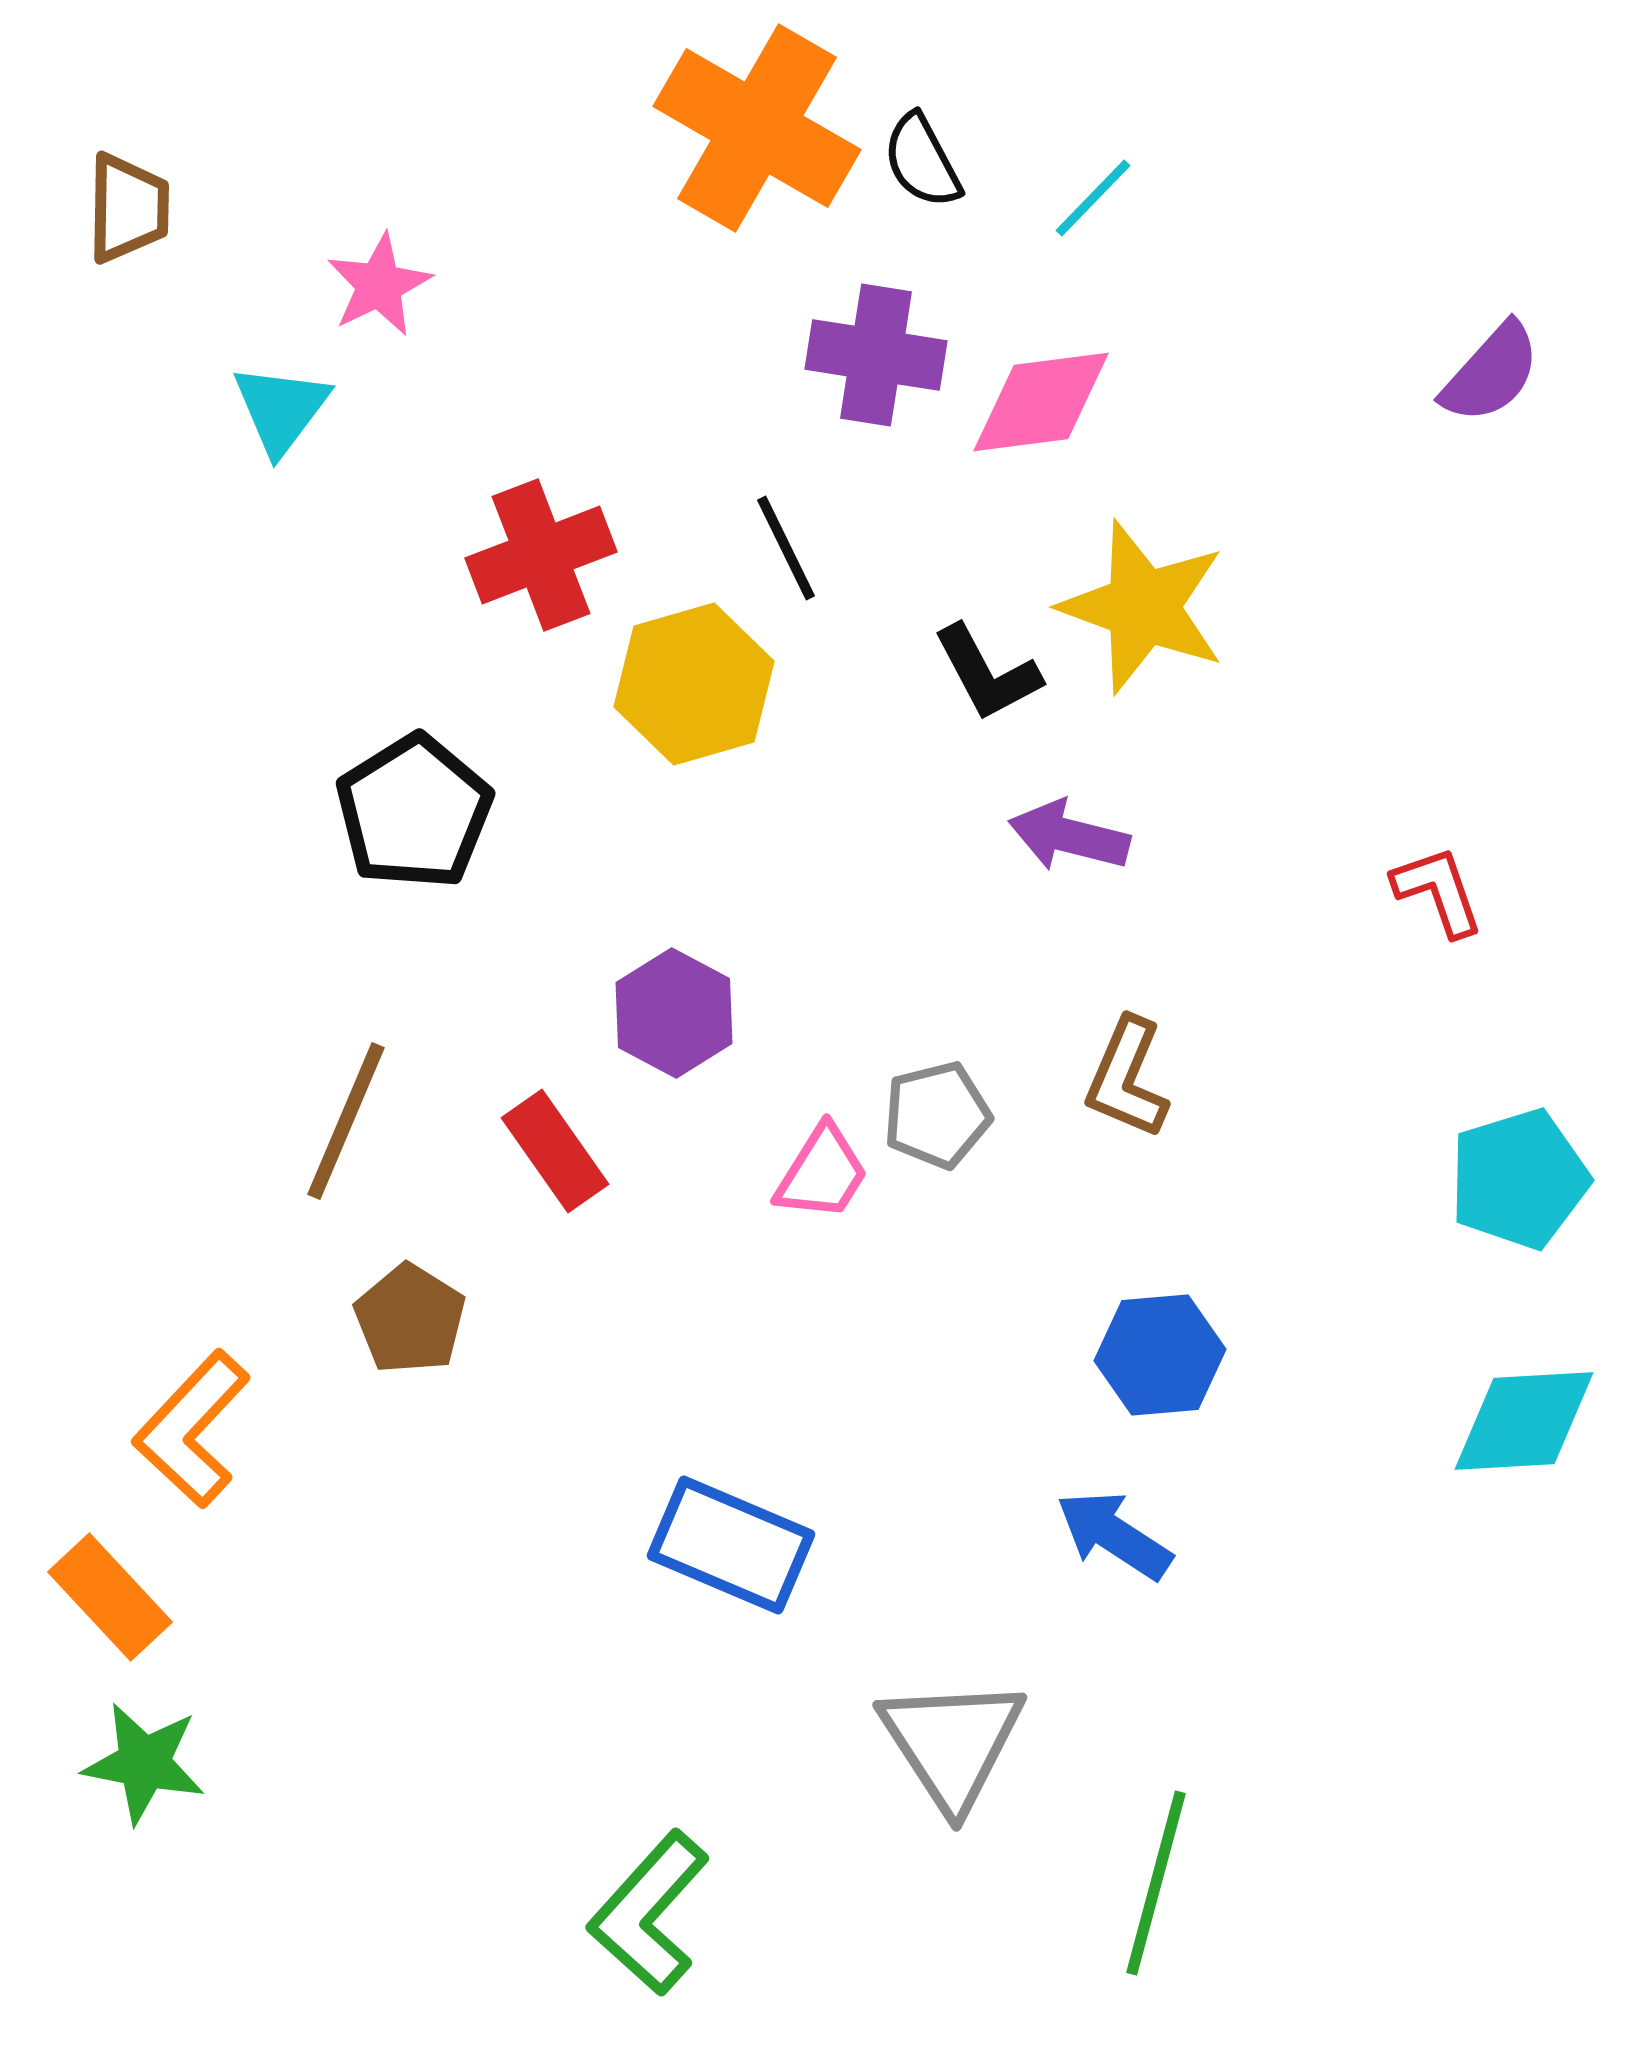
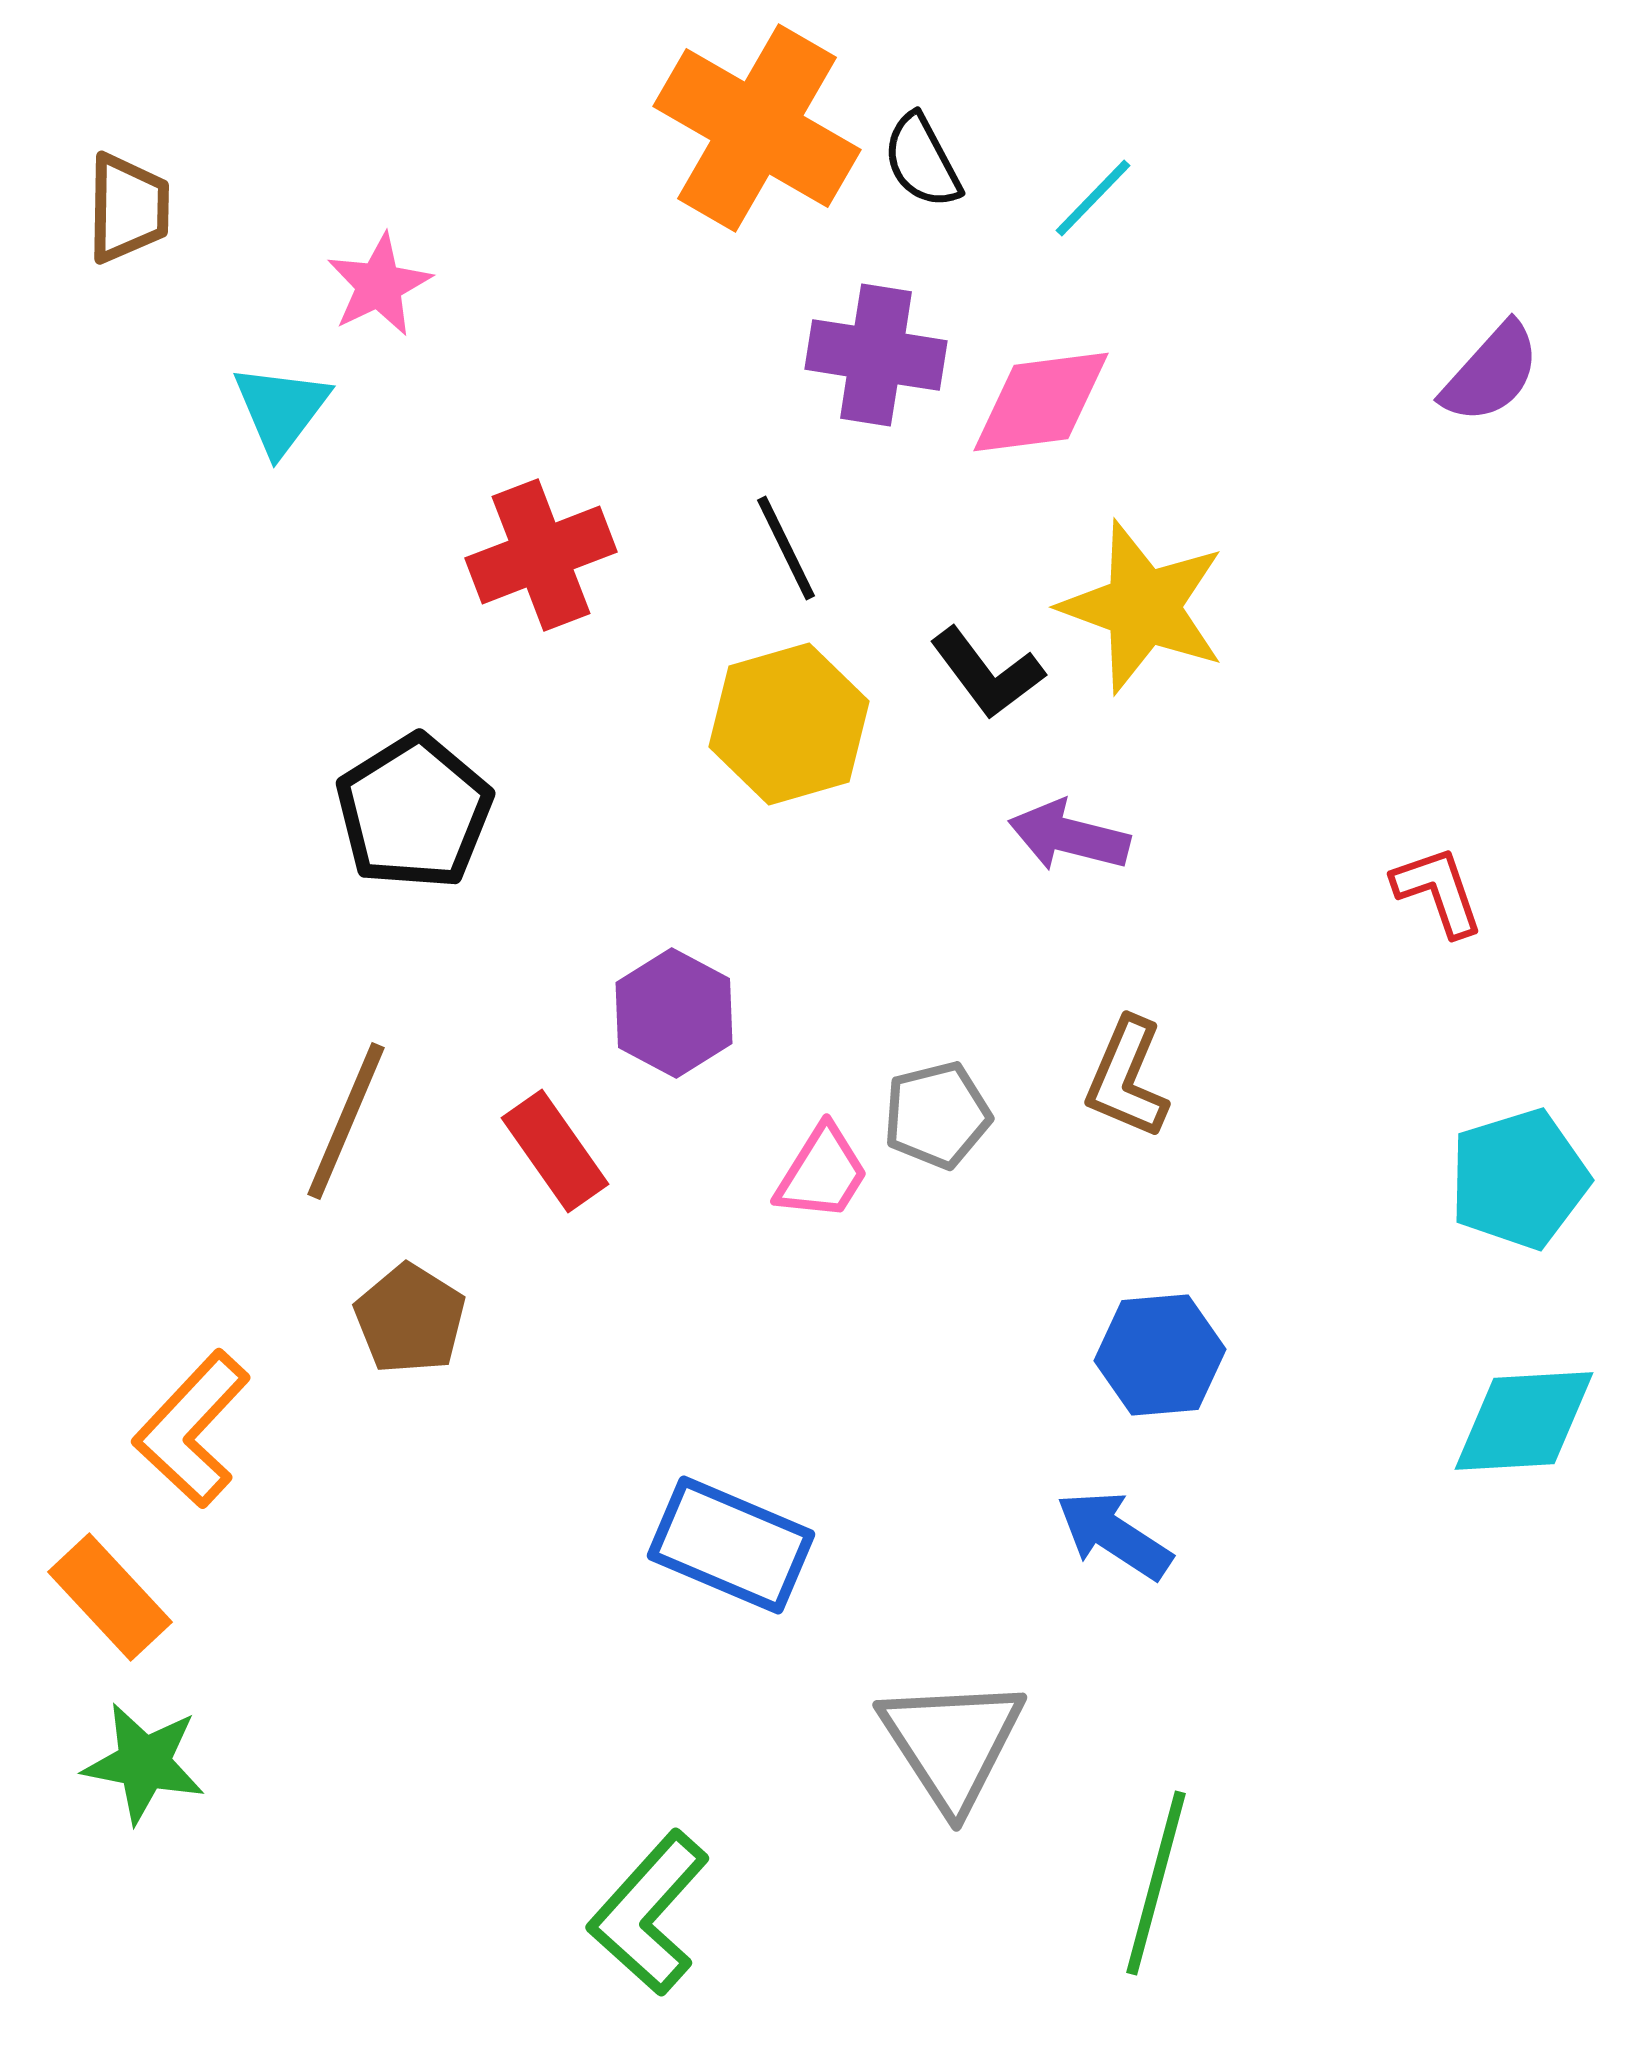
black L-shape: rotated 9 degrees counterclockwise
yellow hexagon: moved 95 px right, 40 px down
